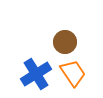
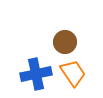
blue cross: rotated 20 degrees clockwise
